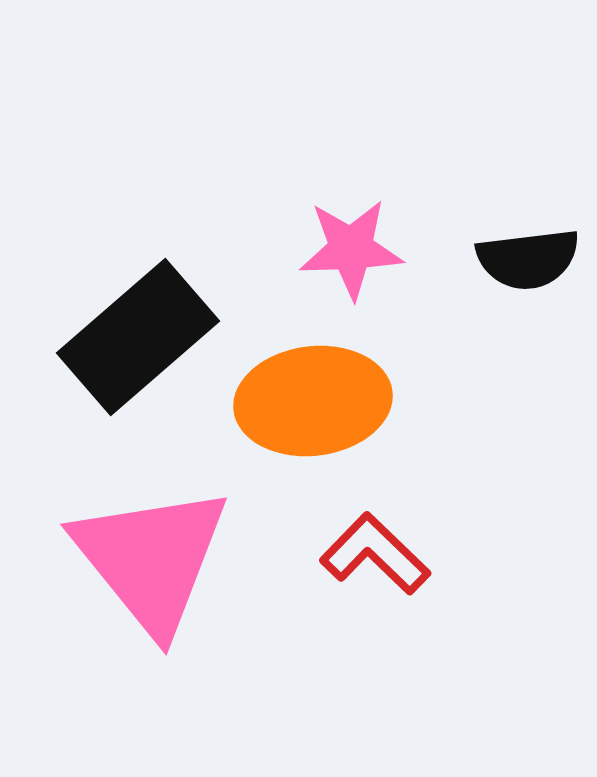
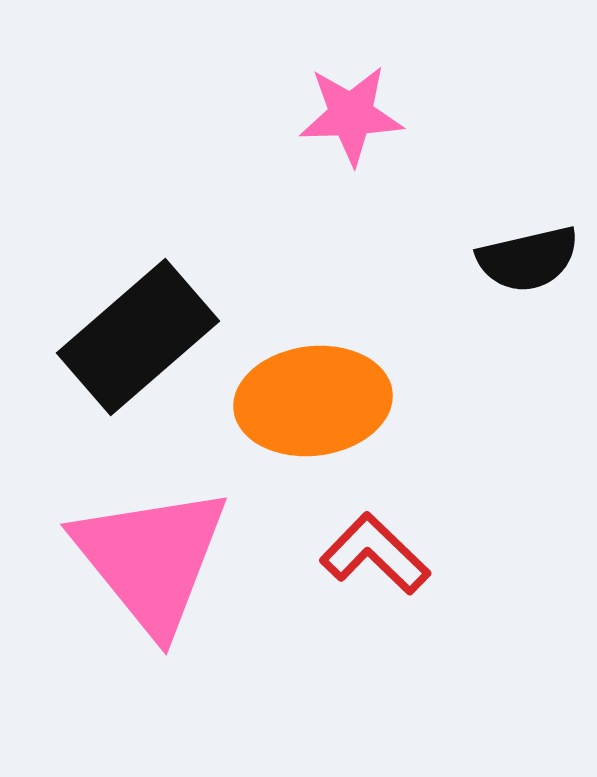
pink star: moved 134 px up
black semicircle: rotated 6 degrees counterclockwise
